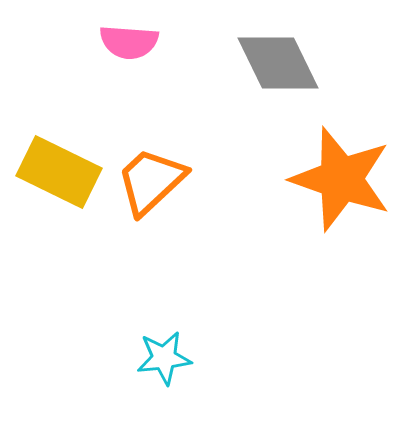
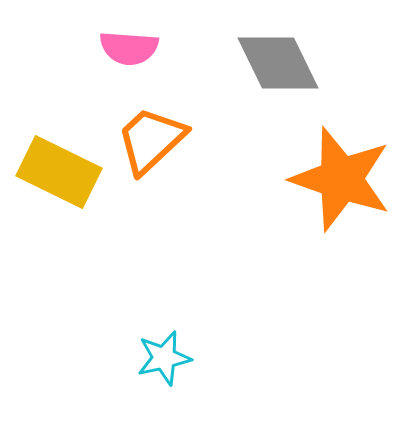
pink semicircle: moved 6 px down
orange trapezoid: moved 41 px up
cyan star: rotated 6 degrees counterclockwise
